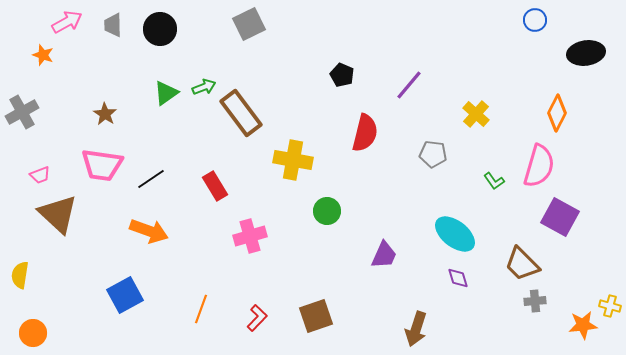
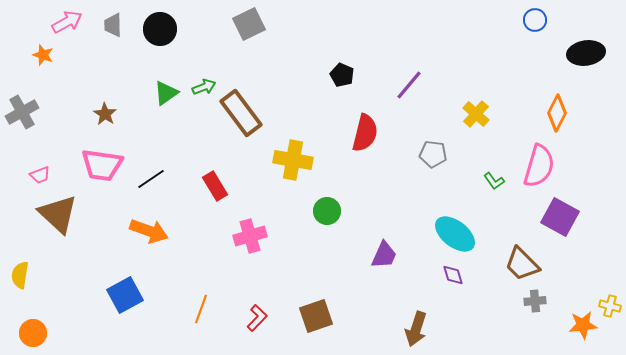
purple diamond at (458, 278): moved 5 px left, 3 px up
